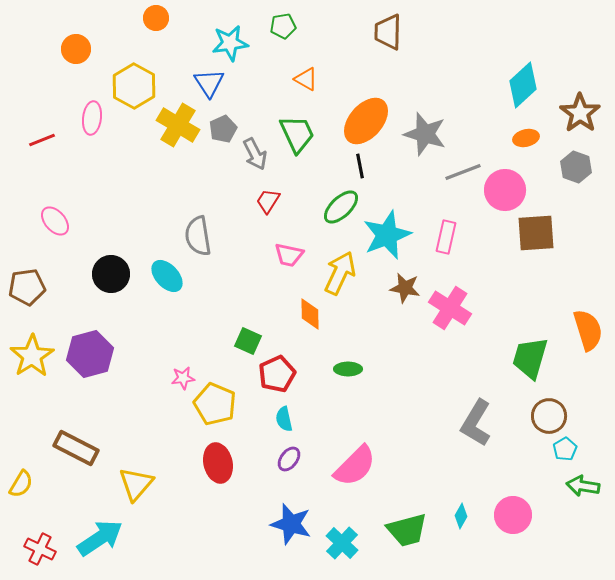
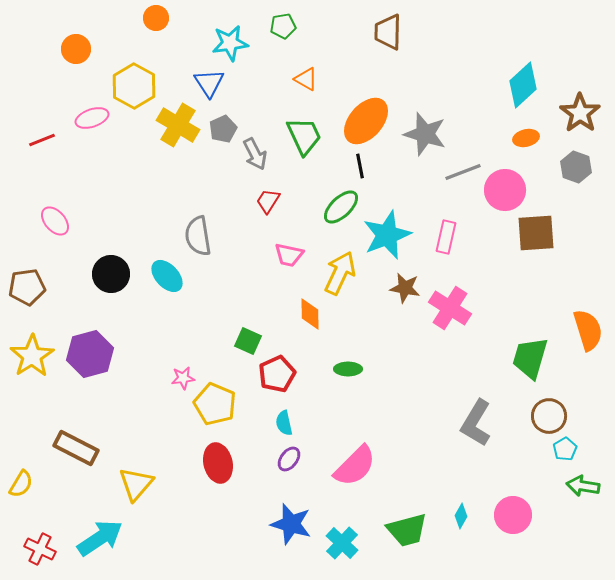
pink ellipse at (92, 118): rotated 64 degrees clockwise
green trapezoid at (297, 134): moved 7 px right, 2 px down
cyan semicircle at (284, 419): moved 4 px down
